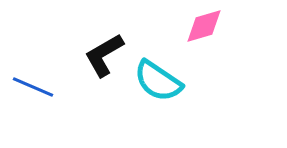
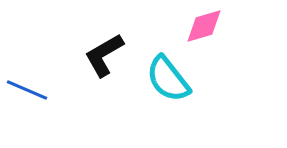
cyan semicircle: moved 10 px right, 2 px up; rotated 18 degrees clockwise
blue line: moved 6 px left, 3 px down
